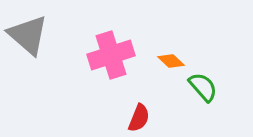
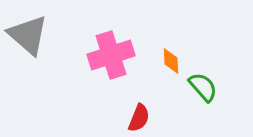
orange diamond: rotated 44 degrees clockwise
